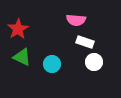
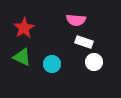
red star: moved 6 px right, 1 px up
white rectangle: moved 1 px left
